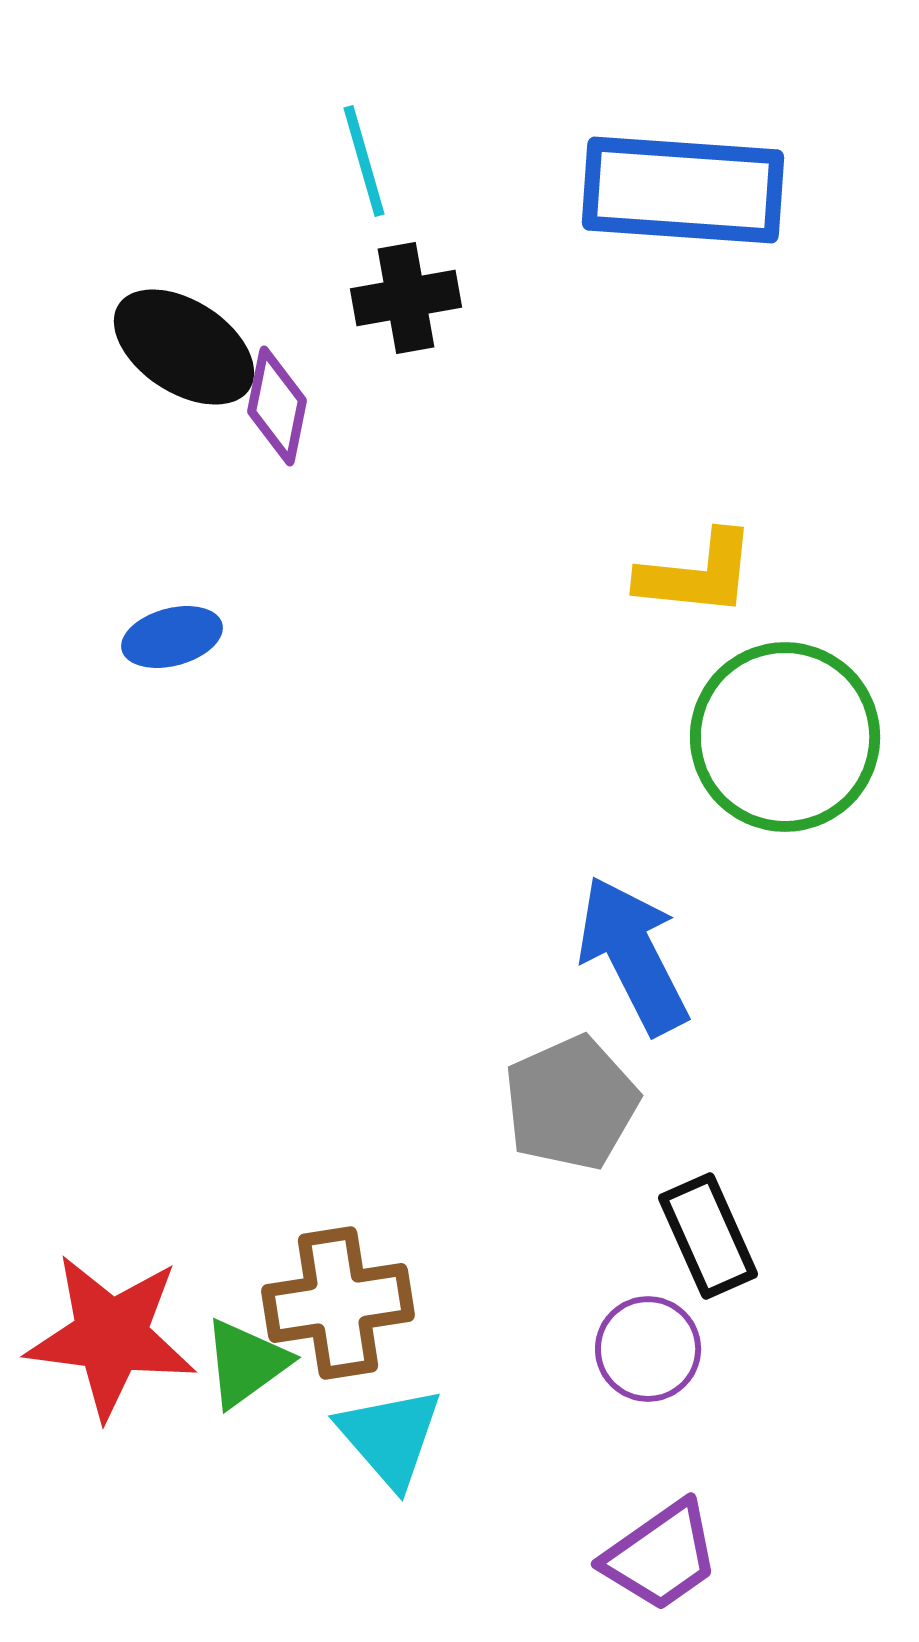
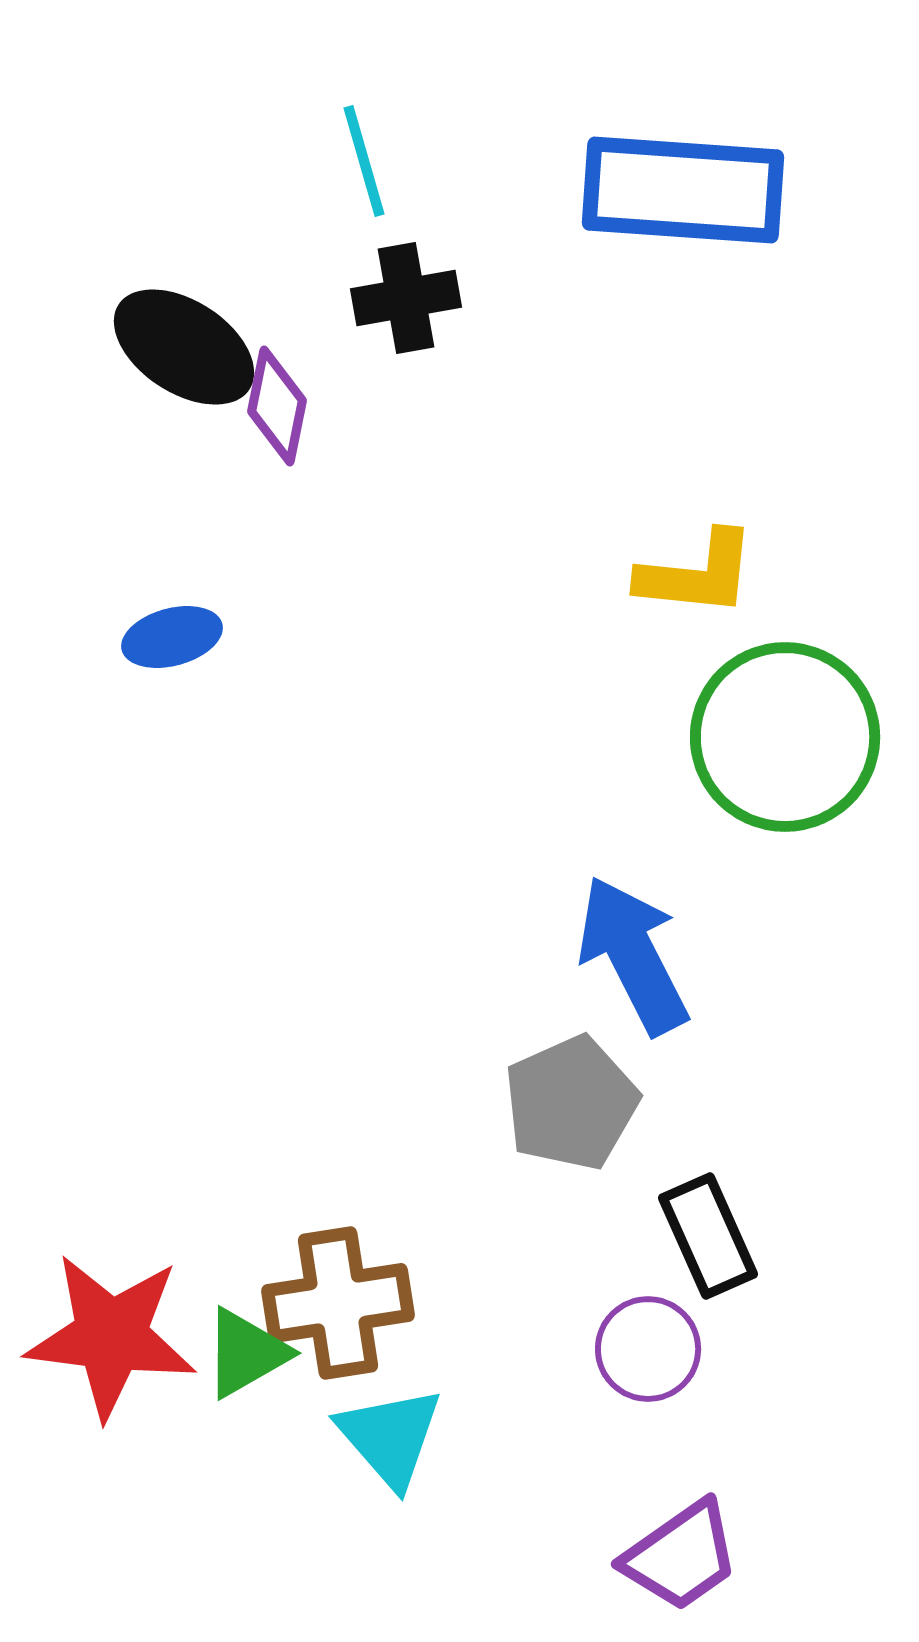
green triangle: moved 10 px up; rotated 6 degrees clockwise
purple trapezoid: moved 20 px right
